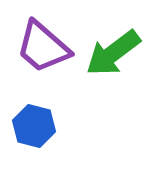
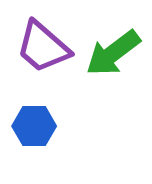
blue hexagon: rotated 15 degrees counterclockwise
